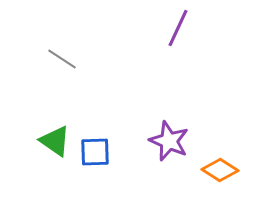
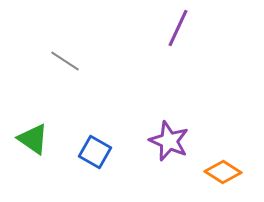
gray line: moved 3 px right, 2 px down
green triangle: moved 22 px left, 2 px up
blue square: rotated 32 degrees clockwise
orange diamond: moved 3 px right, 2 px down
